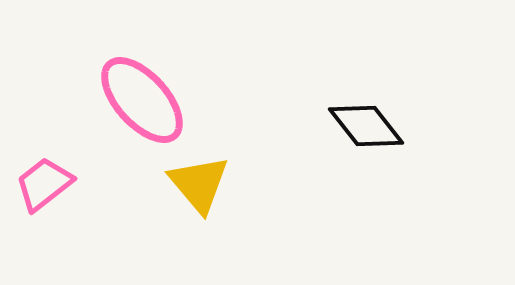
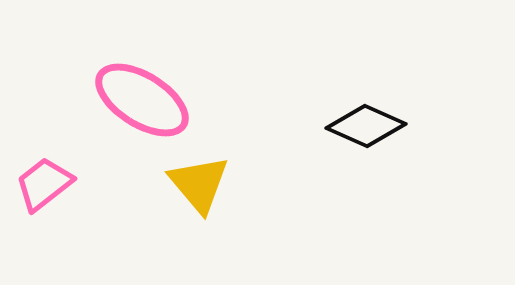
pink ellipse: rotated 16 degrees counterclockwise
black diamond: rotated 28 degrees counterclockwise
